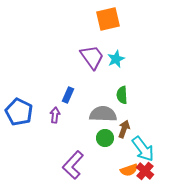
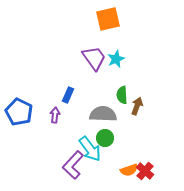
purple trapezoid: moved 2 px right, 1 px down
brown arrow: moved 13 px right, 23 px up
cyan arrow: moved 53 px left
